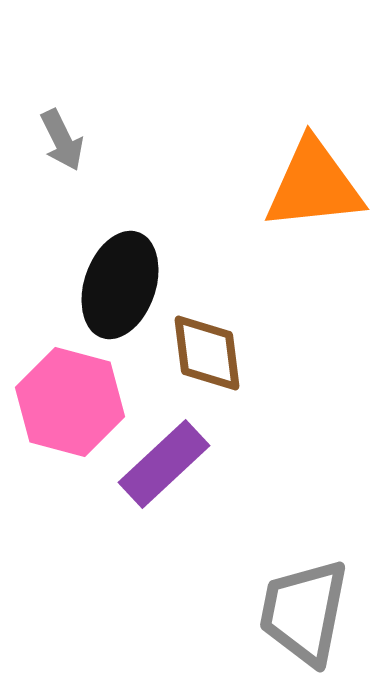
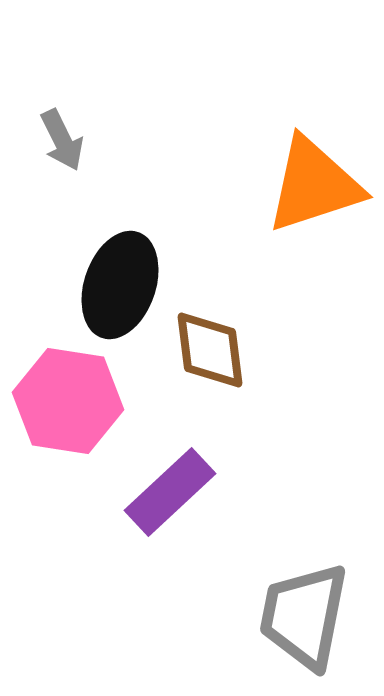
orange triangle: rotated 12 degrees counterclockwise
brown diamond: moved 3 px right, 3 px up
pink hexagon: moved 2 px left, 1 px up; rotated 6 degrees counterclockwise
purple rectangle: moved 6 px right, 28 px down
gray trapezoid: moved 4 px down
